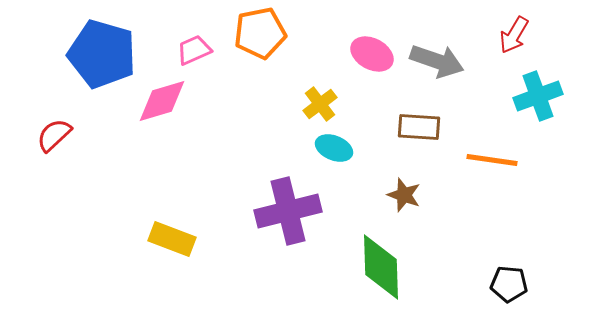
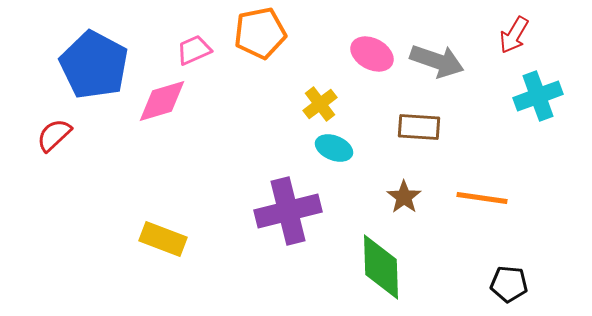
blue pentagon: moved 8 px left, 11 px down; rotated 12 degrees clockwise
orange line: moved 10 px left, 38 px down
brown star: moved 2 px down; rotated 16 degrees clockwise
yellow rectangle: moved 9 px left
